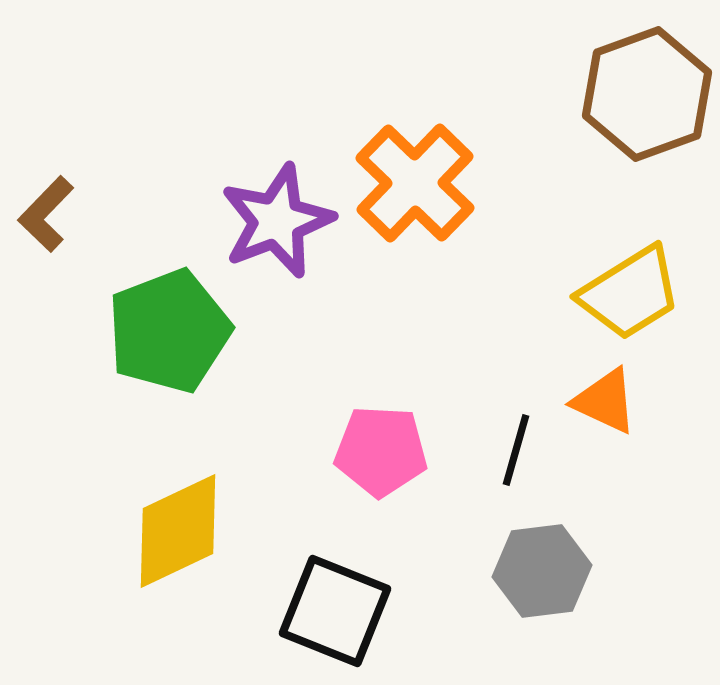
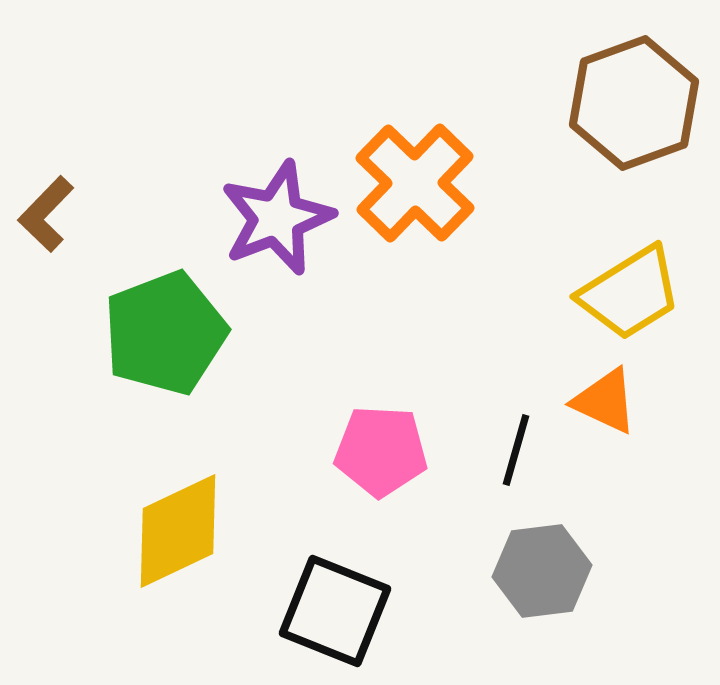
brown hexagon: moved 13 px left, 9 px down
purple star: moved 3 px up
green pentagon: moved 4 px left, 2 px down
